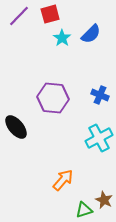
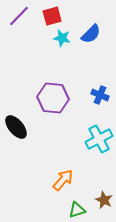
red square: moved 2 px right, 2 px down
cyan star: rotated 24 degrees counterclockwise
cyan cross: moved 1 px down
green triangle: moved 7 px left
